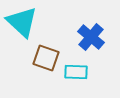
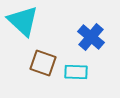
cyan triangle: moved 1 px right, 1 px up
brown square: moved 3 px left, 5 px down
